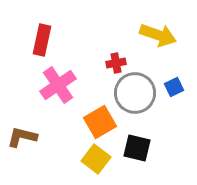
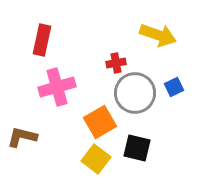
pink cross: moved 1 px left, 2 px down; rotated 18 degrees clockwise
